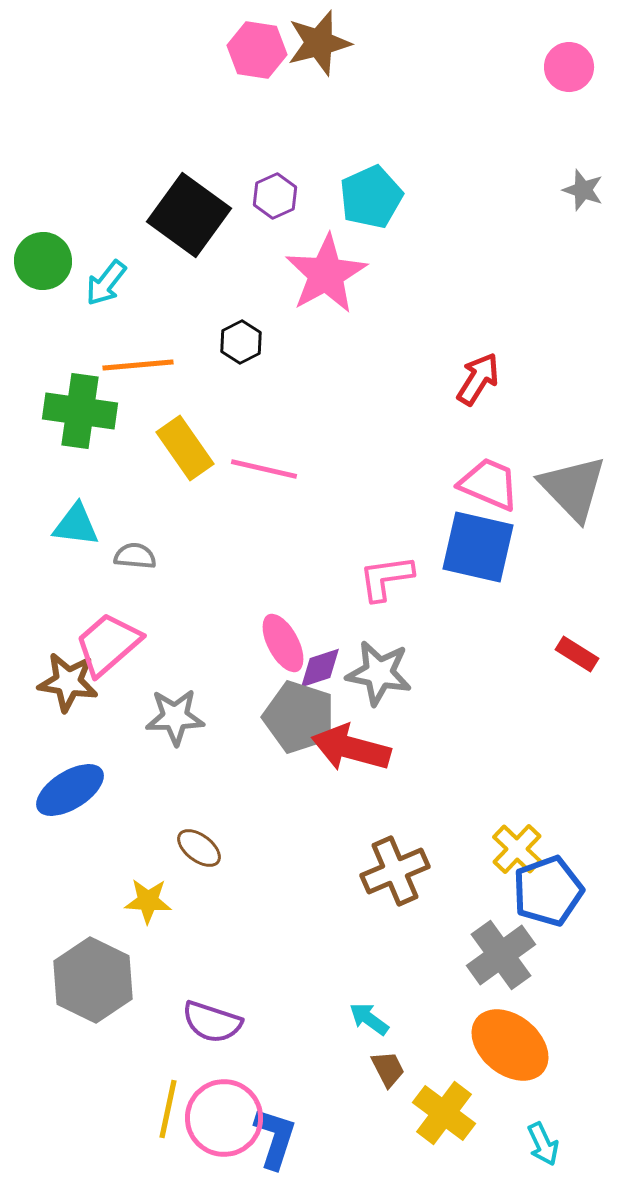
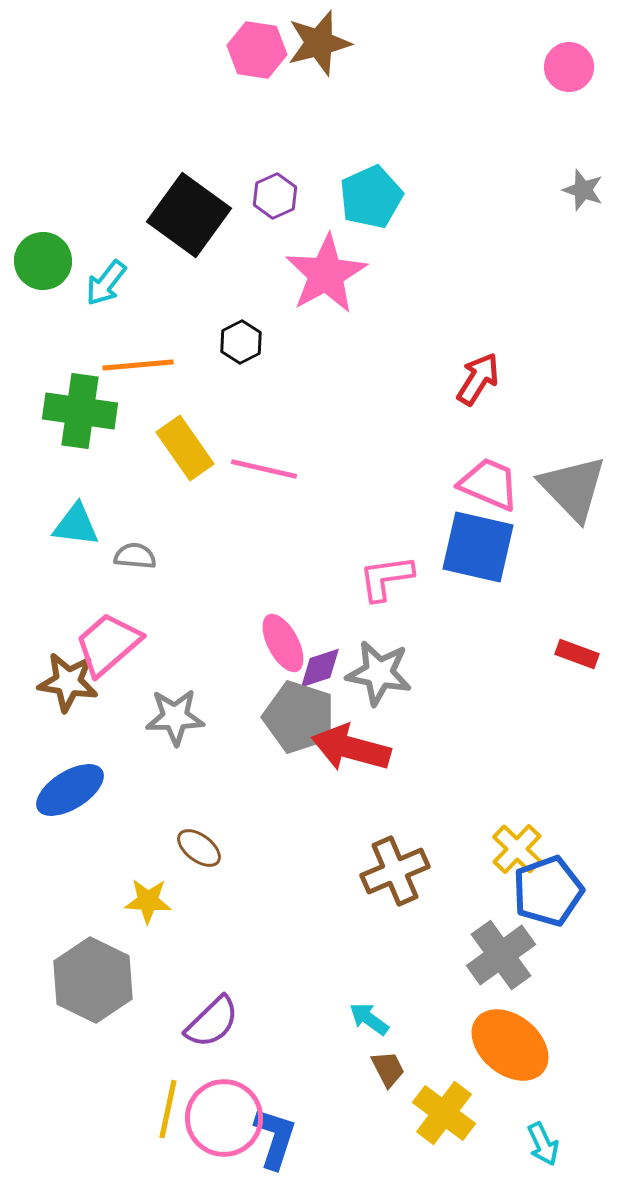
red rectangle at (577, 654): rotated 12 degrees counterclockwise
purple semicircle at (212, 1022): rotated 62 degrees counterclockwise
